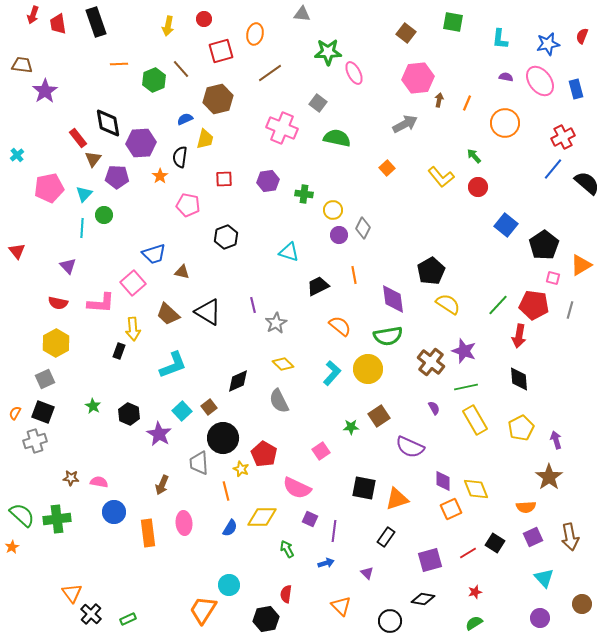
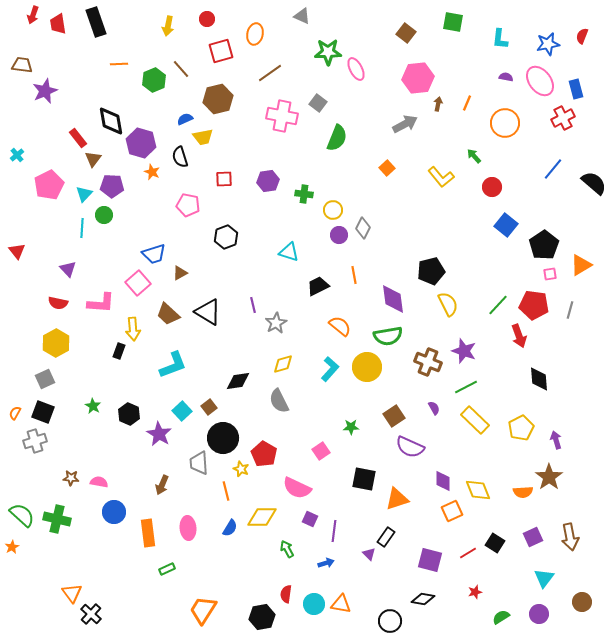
gray triangle at (302, 14): moved 2 px down; rotated 18 degrees clockwise
red circle at (204, 19): moved 3 px right
pink ellipse at (354, 73): moved 2 px right, 4 px up
purple star at (45, 91): rotated 10 degrees clockwise
brown arrow at (439, 100): moved 1 px left, 4 px down
black diamond at (108, 123): moved 3 px right, 2 px up
pink cross at (282, 128): moved 12 px up; rotated 12 degrees counterclockwise
red cross at (563, 137): moved 19 px up
green semicircle at (337, 138): rotated 100 degrees clockwise
yellow trapezoid at (205, 139): moved 2 px left, 2 px up; rotated 65 degrees clockwise
purple hexagon at (141, 143): rotated 20 degrees clockwise
black semicircle at (180, 157): rotated 25 degrees counterclockwise
orange star at (160, 176): moved 8 px left, 4 px up; rotated 14 degrees counterclockwise
purple pentagon at (117, 177): moved 5 px left, 9 px down
black semicircle at (587, 183): moved 7 px right
red circle at (478, 187): moved 14 px right
pink pentagon at (49, 188): moved 3 px up; rotated 16 degrees counterclockwise
purple triangle at (68, 266): moved 3 px down
black pentagon at (431, 271): rotated 16 degrees clockwise
brown triangle at (182, 272): moved 2 px left, 1 px down; rotated 42 degrees counterclockwise
pink square at (553, 278): moved 3 px left, 4 px up; rotated 24 degrees counterclockwise
pink square at (133, 283): moved 5 px right
yellow semicircle at (448, 304): rotated 30 degrees clockwise
red arrow at (519, 336): rotated 30 degrees counterclockwise
brown cross at (431, 362): moved 3 px left; rotated 16 degrees counterclockwise
yellow diamond at (283, 364): rotated 60 degrees counterclockwise
yellow circle at (368, 369): moved 1 px left, 2 px up
cyan L-shape at (332, 373): moved 2 px left, 4 px up
black diamond at (519, 379): moved 20 px right
black diamond at (238, 381): rotated 15 degrees clockwise
green line at (466, 387): rotated 15 degrees counterclockwise
brown square at (379, 416): moved 15 px right
yellow rectangle at (475, 420): rotated 16 degrees counterclockwise
black square at (364, 488): moved 9 px up
yellow diamond at (476, 489): moved 2 px right, 1 px down
orange semicircle at (526, 507): moved 3 px left, 15 px up
orange square at (451, 509): moved 1 px right, 2 px down
green cross at (57, 519): rotated 20 degrees clockwise
pink ellipse at (184, 523): moved 4 px right, 5 px down
purple square at (430, 560): rotated 30 degrees clockwise
purple triangle at (367, 573): moved 2 px right, 19 px up
cyan triangle at (544, 578): rotated 20 degrees clockwise
cyan circle at (229, 585): moved 85 px right, 19 px down
brown circle at (582, 604): moved 2 px up
orange triangle at (341, 606): moved 2 px up; rotated 35 degrees counterclockwise
purple circle at (540, 618): moved 1 px left, 4 px up
green rectangle at (128, 619): moved 39 px right, 50 px up
black hexagon at (266, 619): moved 4 px left, 2 px up
green semicircle at (474, 623): moved 27 px right, 6 px up
